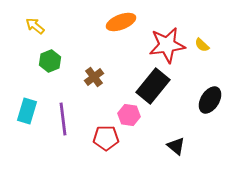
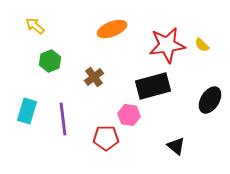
orange ellipse: moved 9 px left, 7 px down
black rectangle: rotated 36 degrees clockwise
